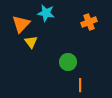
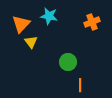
cyan star: moved 3 px right, 3 px down
orange cross: moved 3 px right
